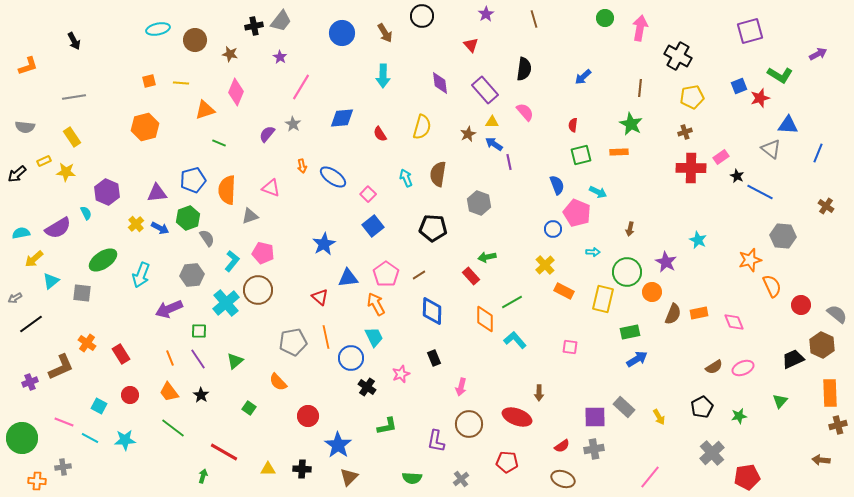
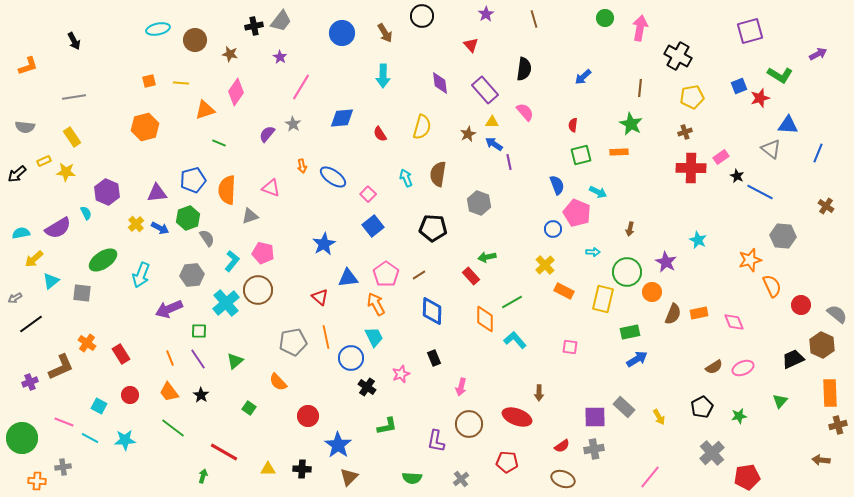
pink diamond at (236, 92): rotated 12 degrees clockwise
